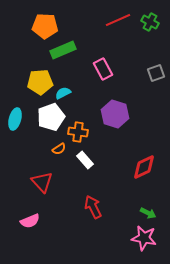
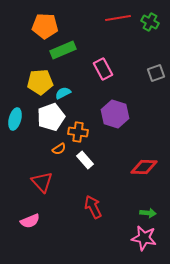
red line: moved 2 px up; rotated 15 degrees clockwise
red diamond: rotated 28 degrees clockwise
green arrow: rotated 21 degrees counterclockwise
